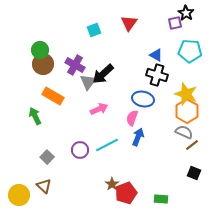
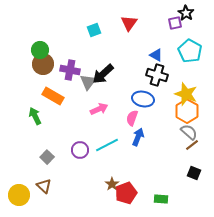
cyan pentagon: rotated 25 degrees clockwise
purple cross: moved 5 px left, 5 px down; rotated 18 degrees counterclockwise
gray semicircle: moved 5 px right; rotated 18 degrees clockwise
